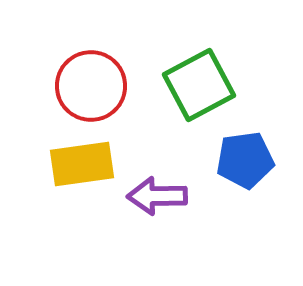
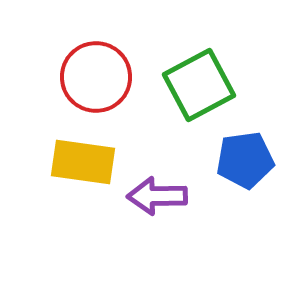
red circle: moved 5 px right, 9 px up
yellow rectangle: moved 1 px right, 2 px up; rotated 16 degrees clockwise
